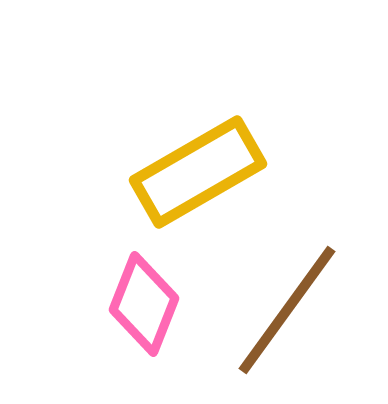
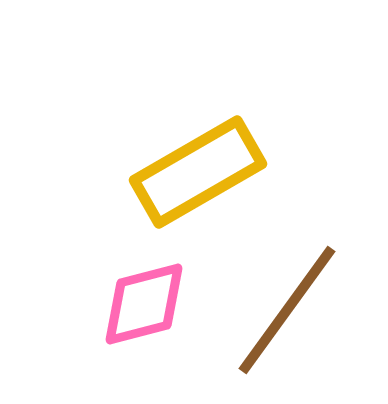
pink diamond: rotated 54 degrees clockwise
